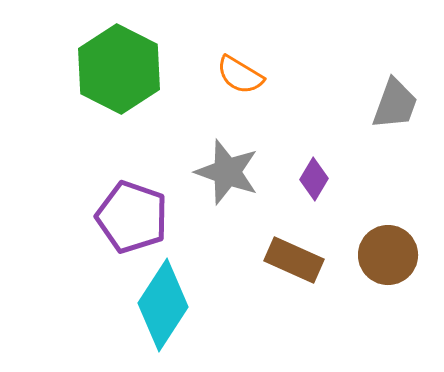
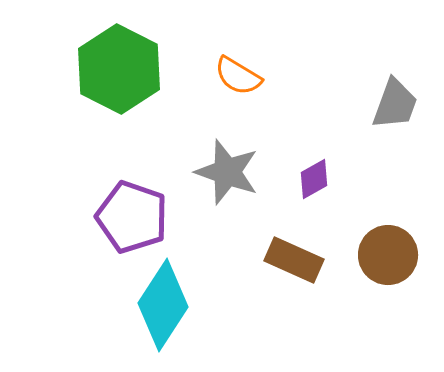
orange semicircle: moved 2 px left, 1 px down
purple diamond: rotated 30 degrees clockwise
